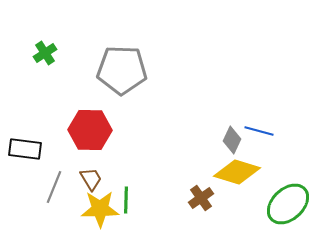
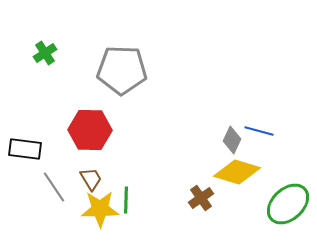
gray line: rotated 56 degrees counterclockwise
